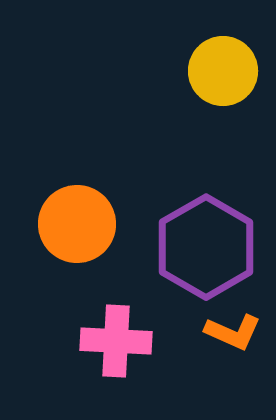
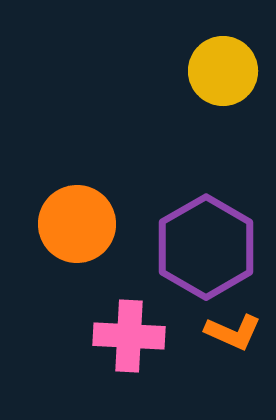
pink cross: moved 13 px right, 5 px up
